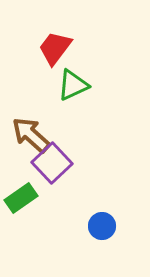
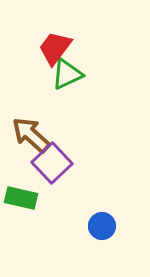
green triangle: moved 6 px left, 11 px up
green rectangle: rotated 48 degrees clockwise
